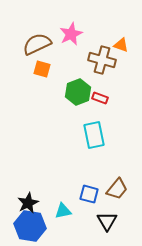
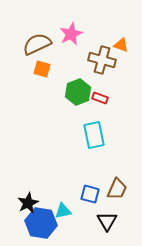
brown trapezoid: rotated 15 degrees counterclockwise
blue square: moved 1 px right
blue hexagon: moved 11 px right, 3 px up
